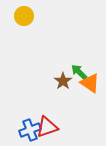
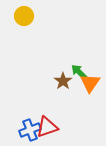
orange triangle: rotated 30 degrees clockwise
